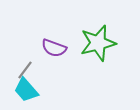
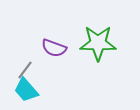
green star: rotated 15 degrees clockwise
